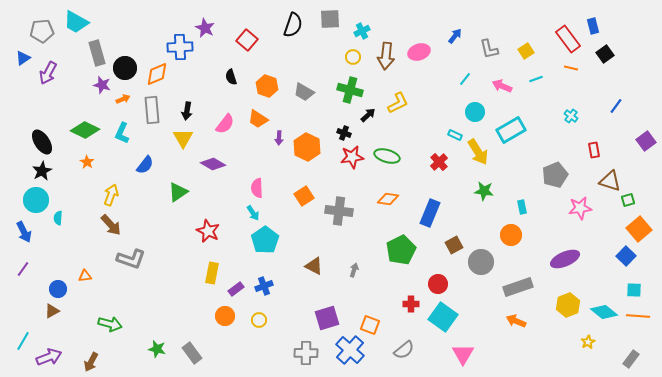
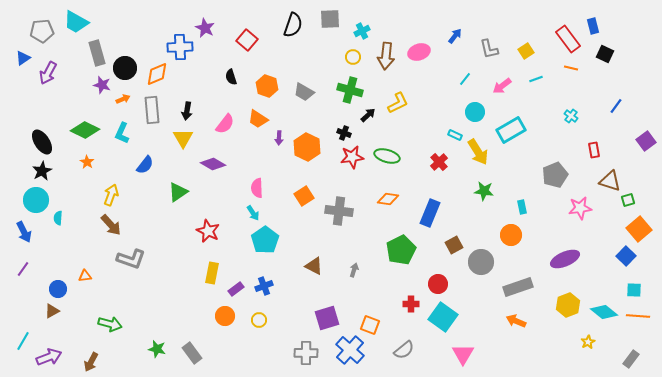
black square at (605, 54): rotated 30 degrees counterclockwise
pink arrow at (502, 86): rotated 60 degrees counterclockwise
